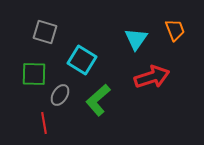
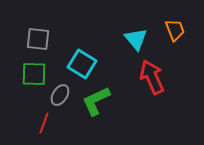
gray square: moved 7 px left, 7 px down; rotated 10 degrees counterclockwise
cyan triangle: rotated 15 degrees counterclockwise
cyan square: moved 4 px down
red arrow: rotated 96 degrees counterclockwise
green L-shape: moved 2 px left, 1 px down; rotated 16 degrees clockwise
red line: rotated 30 degrees clockwise
